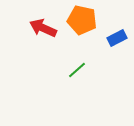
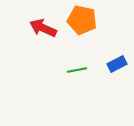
blue rectangle: moved 26 px down
green line: rotated 30 degrees clockwise
